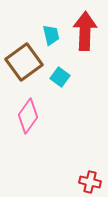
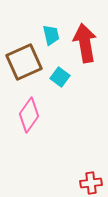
red arrow: moved 12 px down; rotated 12 degrees counterclockwise
brown square: rotated 12 degrees clockwise
pink diamond: moved 1 px right, 1 px up
red cross: moved 1 px right, 1 px down; rotated 20 degrees counterclockwise
